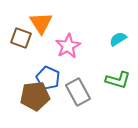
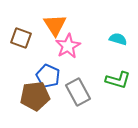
orange triangle: moved 14 px right, 2 px down
cyan semicircle: rotated 48 degrees clockwise
blue pentagon: moved 2 px up
